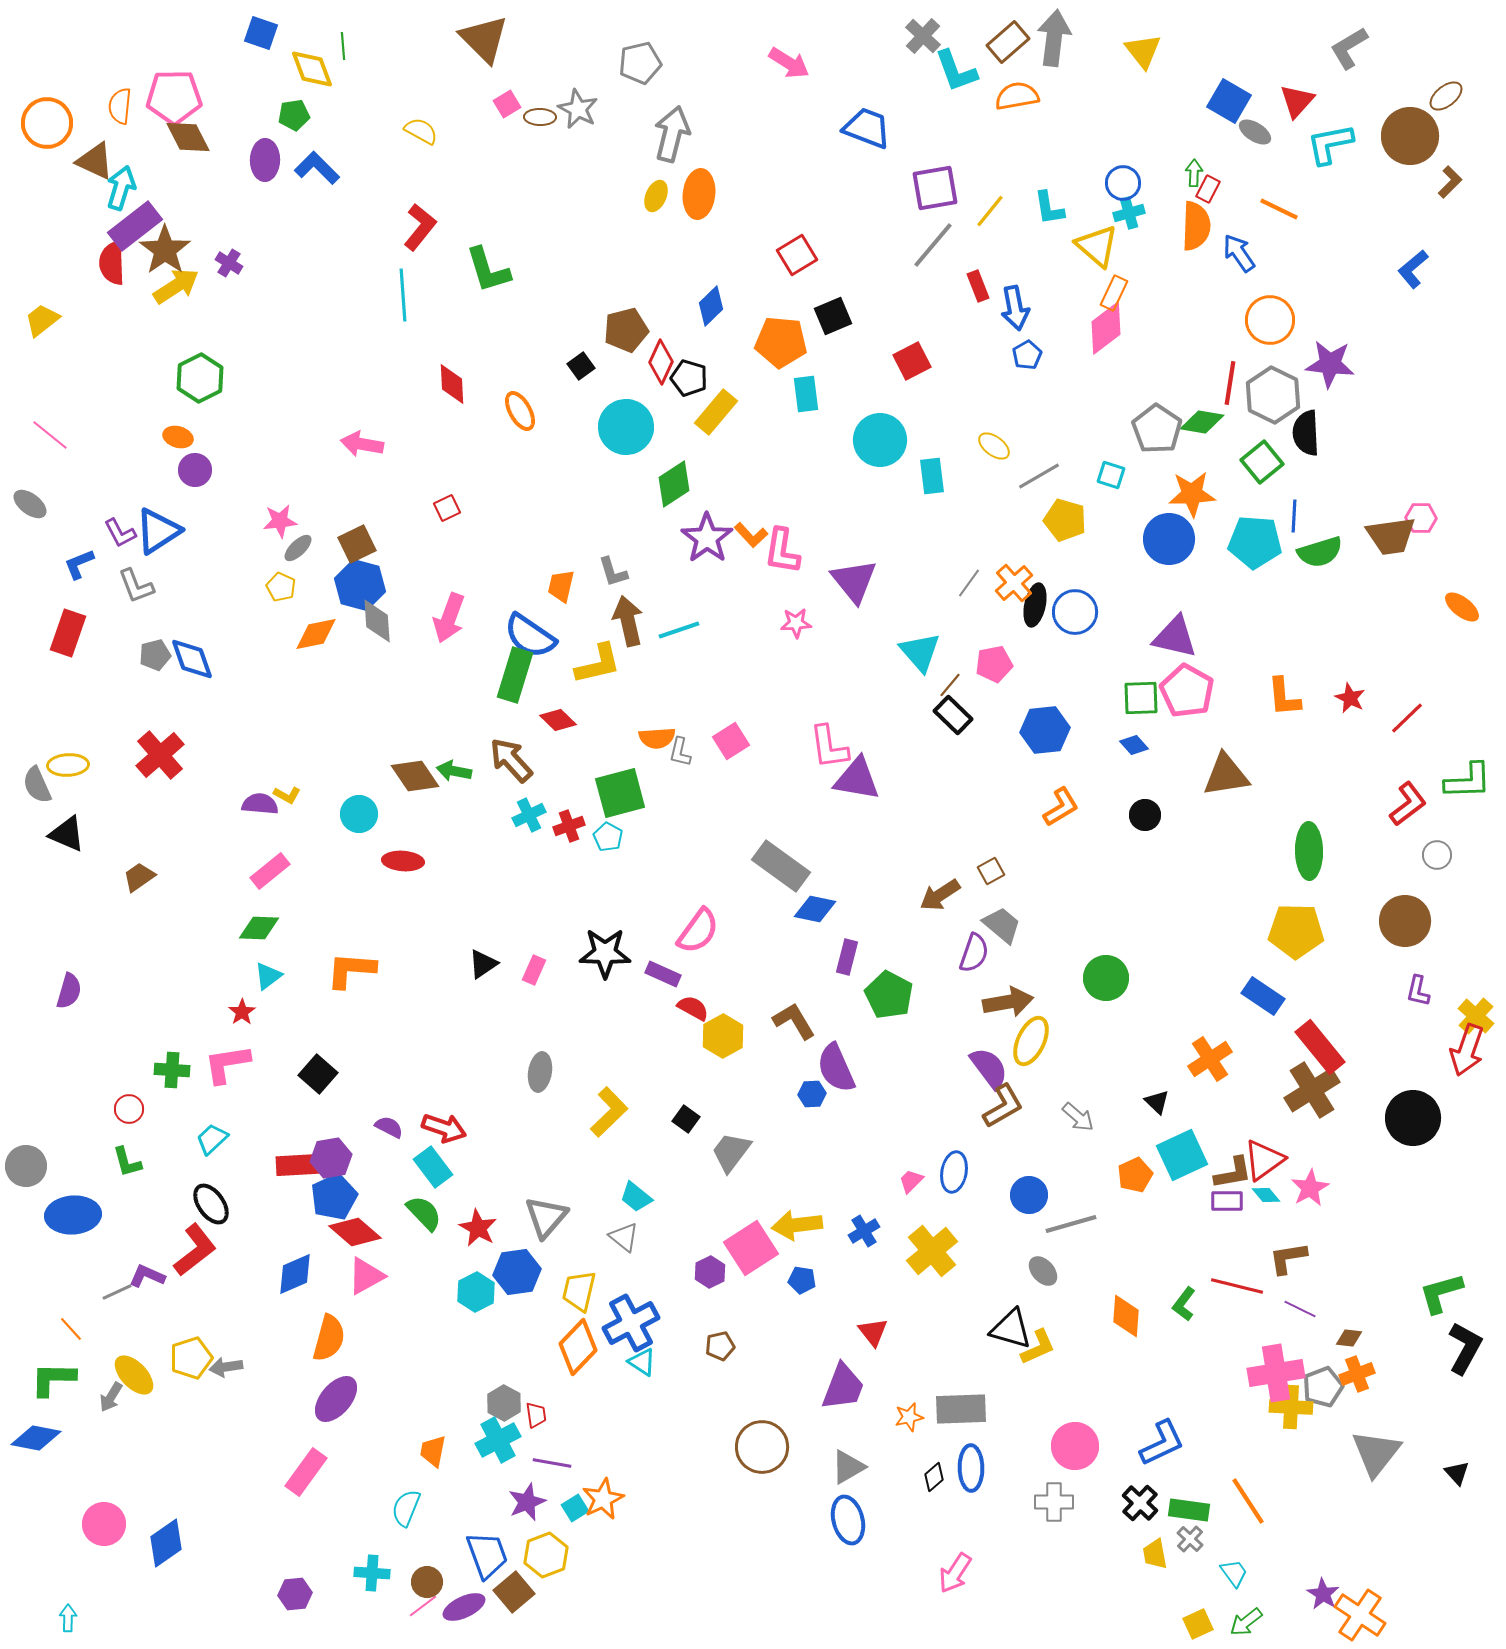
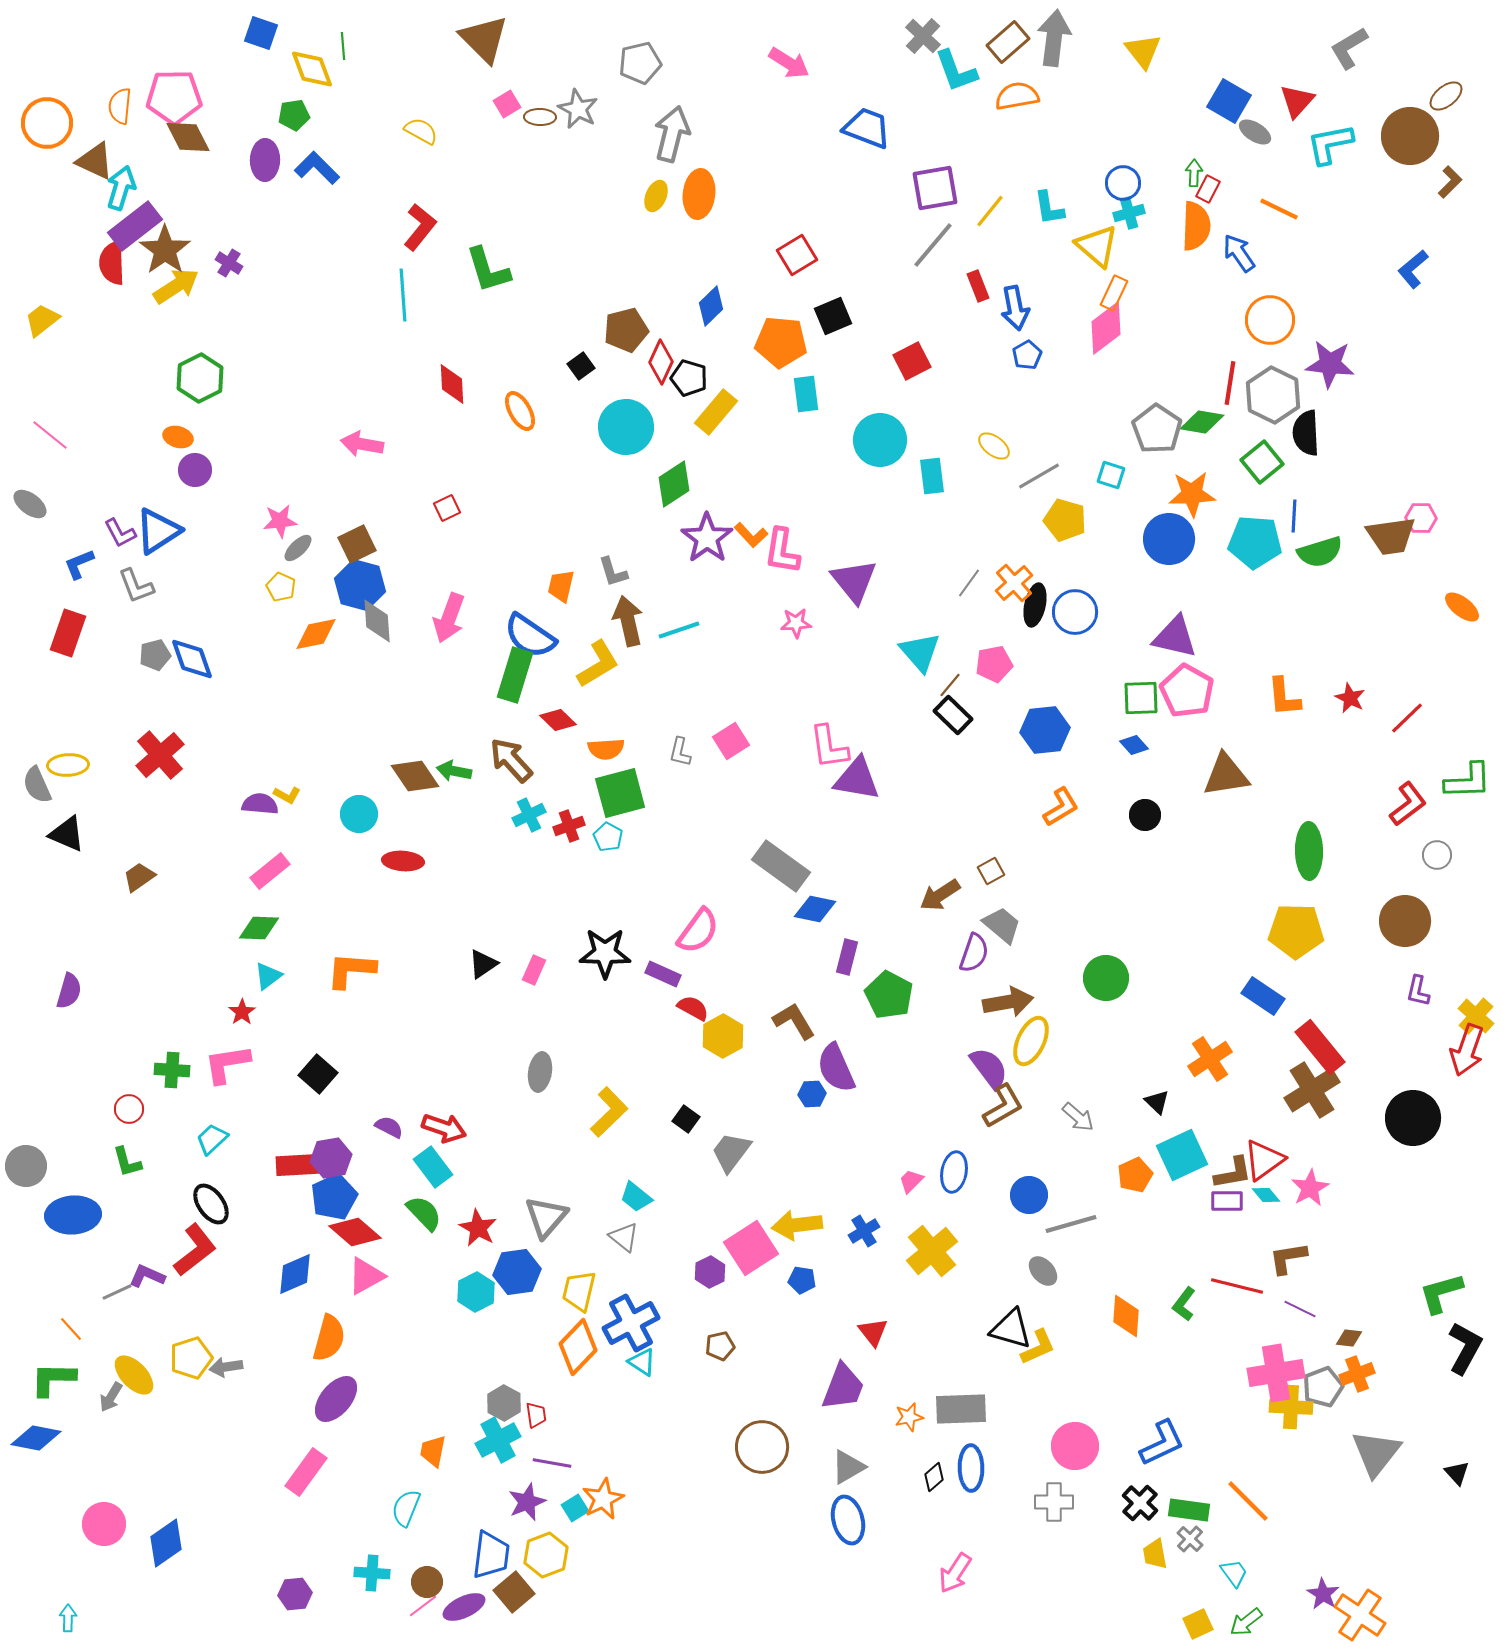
yellow L-shape at (598, 664): rotated 18 degrees counterclockwise
orange semicircle at (657, 738): moved 51 px left, 11 px down
orange line at (1248, 1501): rotated 12 degrees counterclockwise
blue trapezoid at (487, 1555): moved 4 px right; rotated 27 degrees clockwise
